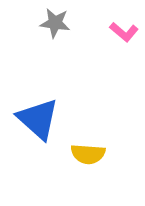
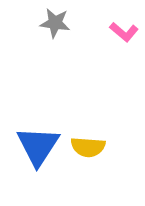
blue triangle: moved 27 px down; rotated 21 degrees clockwise
yellow semicircle: moved 7 px up
